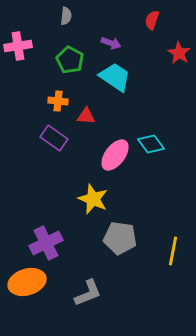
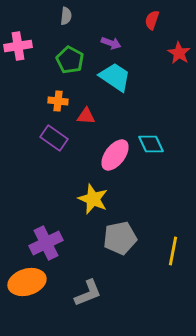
cyan diamond: rotated 12 degrees clockwise
gray pentagon: rotated 20 degrees counterclockwise
